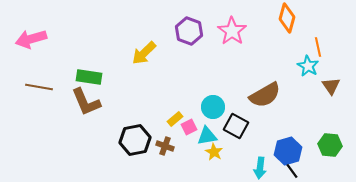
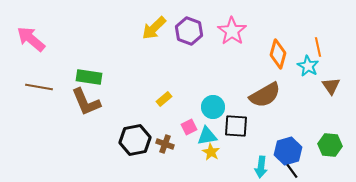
orange diamond: moved 9 px left, 36 px down
pink arrow: rotated 56 degrees clockwise
yellow arrow: moved 10 px right, 25 px up
yellow rectangle: moved 11 px left, 20 px up
black square: rotated 25 degrees counterclockwise
brown cross: moved 2 px up
yellow star: moved 3 px left
cyan arrow: moved 1 px right, 1 px up
